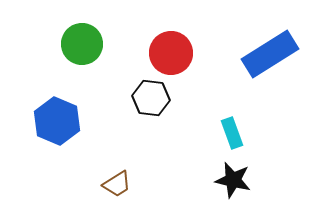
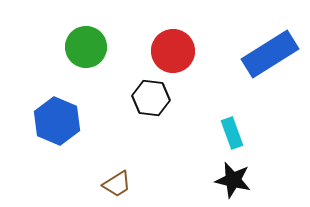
green circle: moved 4 px right, 3 px down
red circle: moved 2 px right, 2 px up
